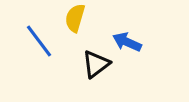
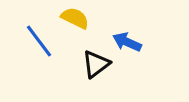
yellow semicircle: rotated 100 degrees clockwise
